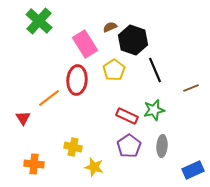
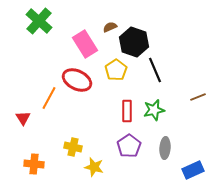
black hexagon: moved 1 px right, 2 px down
yellow pentagon: moved 2 px right
red ellipse: rotated 68 degrees counterclockwise
brown line: moved 7 px right, 9 px down
orange line: rotated 25 degrees counterclockwise
red rectangle: moved 5 px up; rotated 65 degrees clockwise
gray ellipse: moved 3 px right, 2 px down
